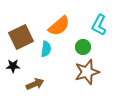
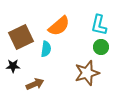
cyan L-shape: rotated 15 degrees counterclockwise
green circle: moved 18 px right
brown star: moved 1 px down
